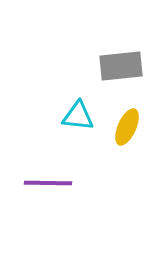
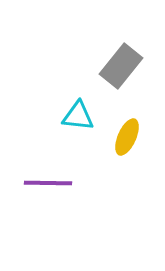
gray rectangle: rotated 45 degrees counterclockwise
yellow ellipse: moved 10 px down
